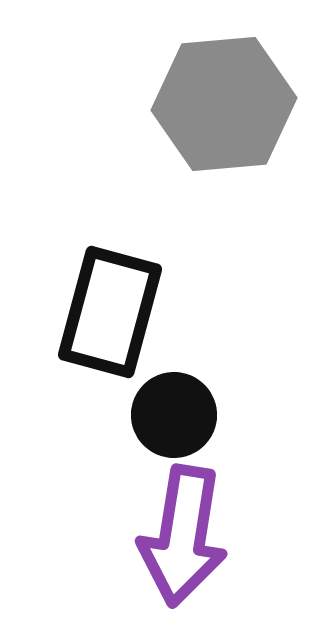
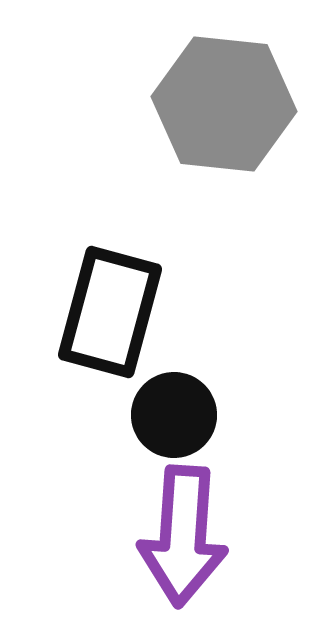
gray hexagon: rotated 11 degrees clockwise
purple arrow: rotated 5 degrees counterclockwise
